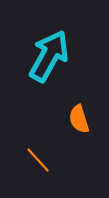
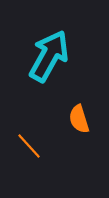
orange line: moved 9 px left, 14 px up
